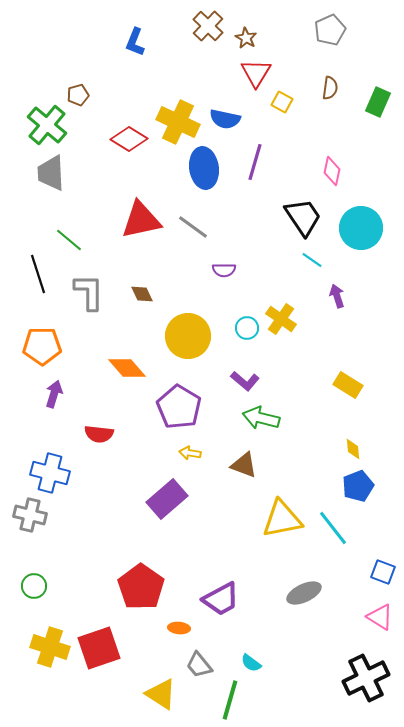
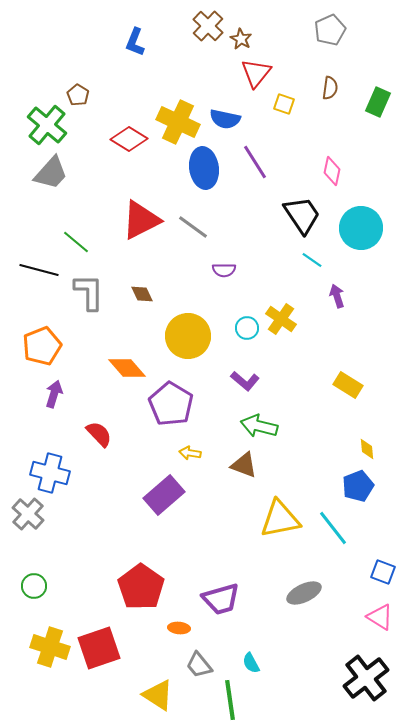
brown star at (246, 38): moved 5 px left, 1 px down
red triangle at (256, 73): rotated 8 degrees clockwise
brown pentagon at (78, 95): rotated 25 degrees counterclockwise
yellow square at (282, 102): moved 2 px right, 2 px down; rotated 10 degrees counterclockwise
purple line at (255, 162): rotated 48 degrees counterclockwise
gray trapezoid at (51, 173): rotated 135 degrees counterclockwise
black trapezoid at (303, 217): moved 1 px left, 2 px up
red triangle at (141, 220): rotated 15 degrees counterclockwise
green line at (69, 240): moved 7 px right, 2 px down
black line at (38, 274): moved 1 px right, 4 px up; rotated 57 degrees counterclockwise
orange pentagon at (42, 346): rotated 21 degrees counterclockwise
purple pentagon at (179, 407): moved 8 px left, 3 px up
green arrow at (261, 418): moved 2 px left, 8 px down
red semicircle at (99, 434): rotated 140 degrees counterclockwise
yellow diamond at (353, 449): moved 14 px right
purple rectangle at (167, 499): moved 3 px left, 4 px up
gray cross at (30, 515): moved 2 px left, 1 px up; rotated 28 degrees clockwise
yellow triangle at (282, 519): moved 2 px left
purple trapezoid at (221, 599): rotated 12 degrees clockwise
cyan semicircle at (251, 663): rotated 25 degrees clockwise
black cross at (366, 678): rotated 12 degrees counterclockwise
yellow triangle at (161, 694): moved 3 px left, 1 px down
green line at (230, 700): rotated 24 degrees counterclockwise
